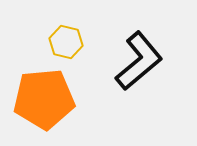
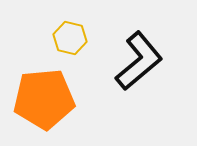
yellow hexagon: moved 4 px right, 4 px up
